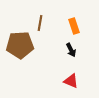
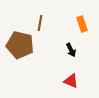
orange rectangle: moved 8 px right, 2 px up
brown pentagon: rotated 16 degrees clockwise
